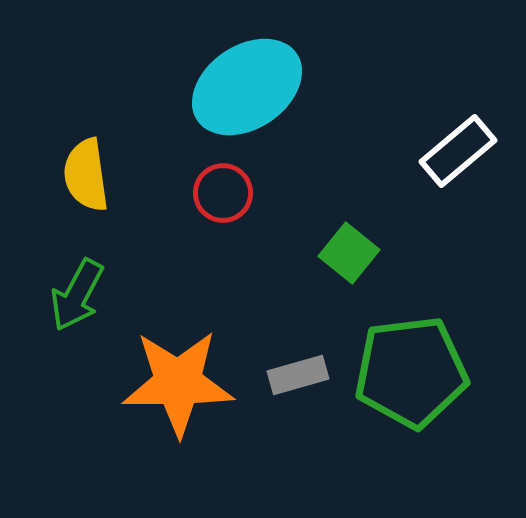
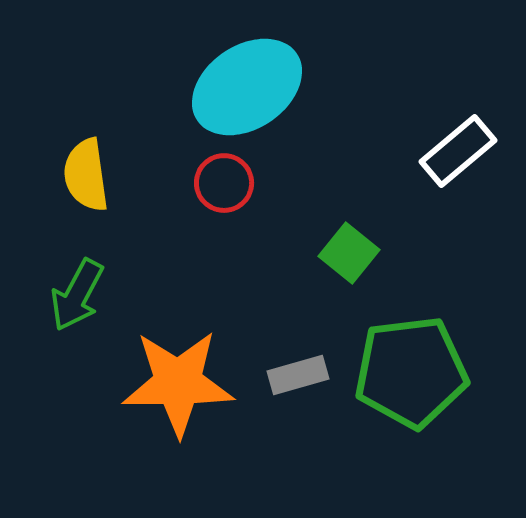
red circle: moved 1 px right, 10 px up
